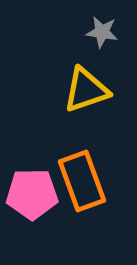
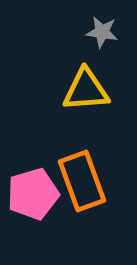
yellow triangle: rotated 15 degrees clockwise
pink pentagon: moved 1 px right; rotated 15 degrees counterclockwise
